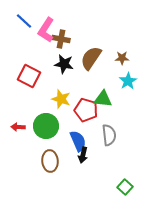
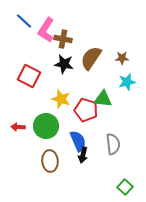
brown cross: moved 2 px right
cyan star: moved 1 px left, 1 px down; rotated 18 degrees clockwise
gray semicircle: moved 4 px right, 9 px down
